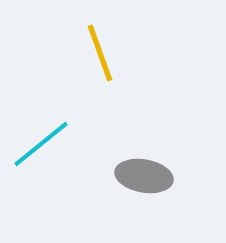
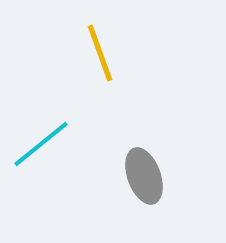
gray ellipse: rotated 60 degrees clockwise
